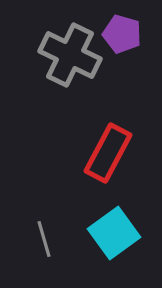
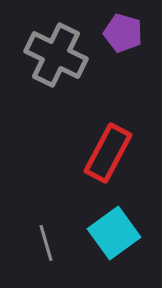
purple pentagon: moved 1 px right, 1 px up
gray cross: moved 14 px left
gray line: moved 2 px right, 4 px down
